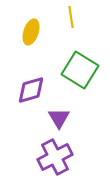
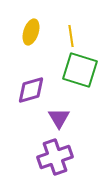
yellow line: moved 19 px down
green square: rotated 15 degrees counterclockwise
purple cross: rotated 8 degrees clockwise
